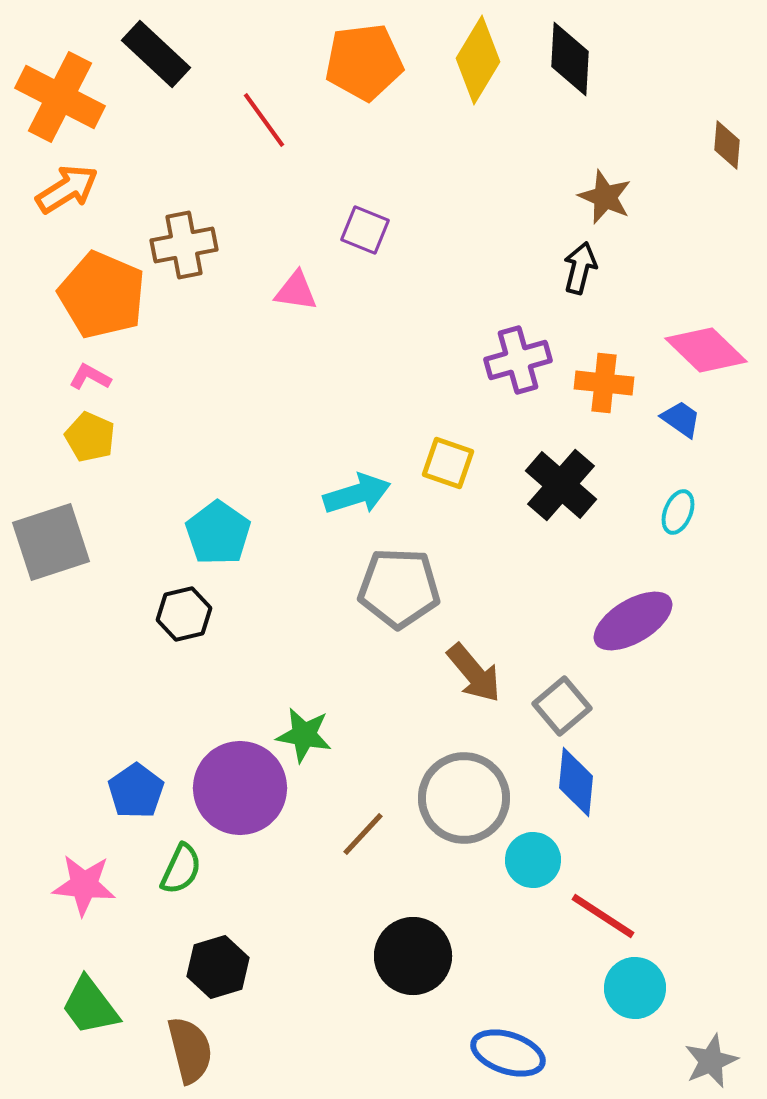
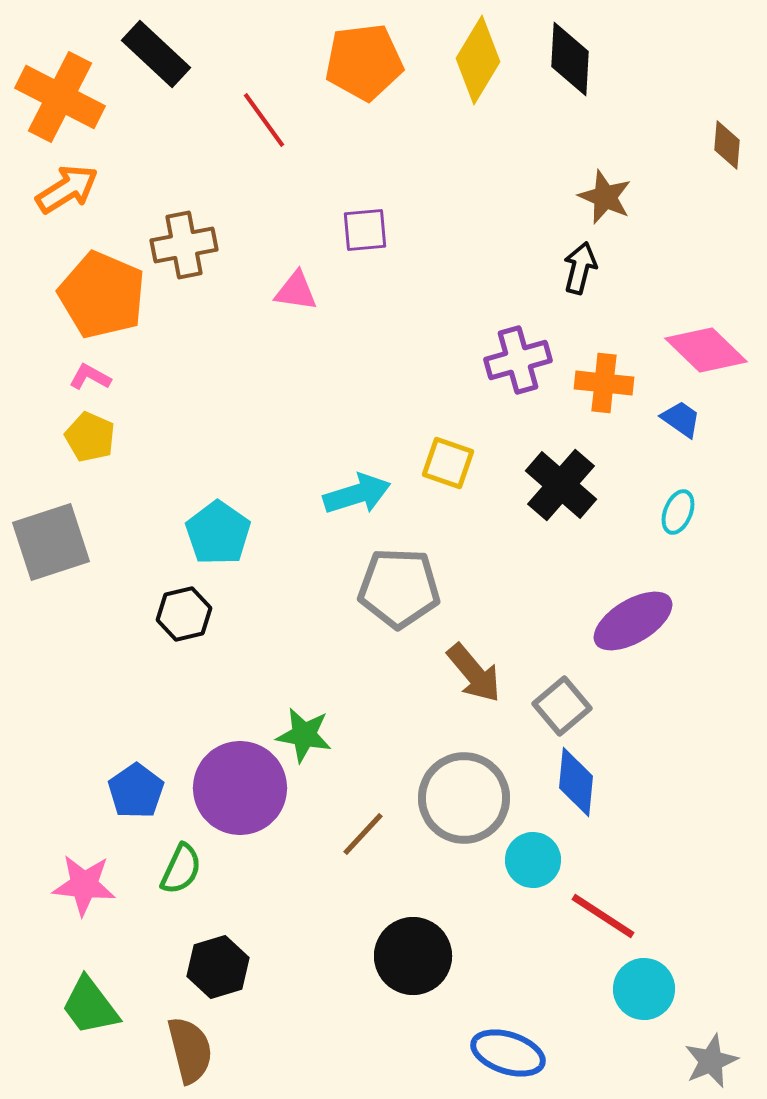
purple square at (365, 230): rotated 27 degrees counterclockwise
cyan circle at (635, 988): moved 9 px right, 1 px down
